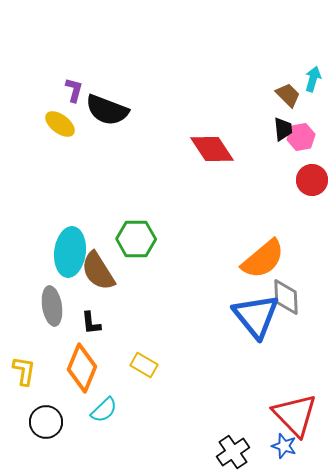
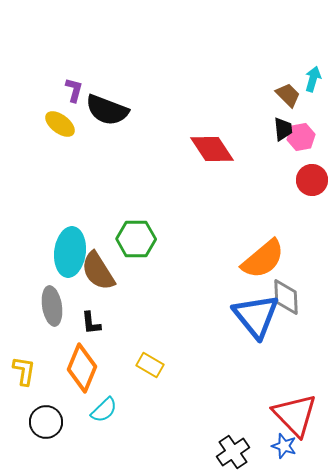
yellow rectangle: moved 6 px right
